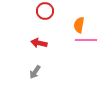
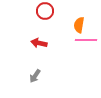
gray arrow: moved 4 px down
